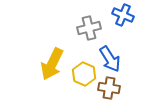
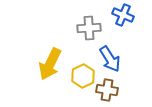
gray cross: rotated 10 degrees clockwise
yellow arrow: moved 2 px left
yellow hexagon: moved 1 px left, 2 px down; rotated 10 degrees clockwise
brown cross: moved 2 px left, 2 px down
